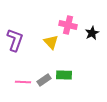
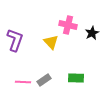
green rectangle: moved 12 px right, 3 px down
